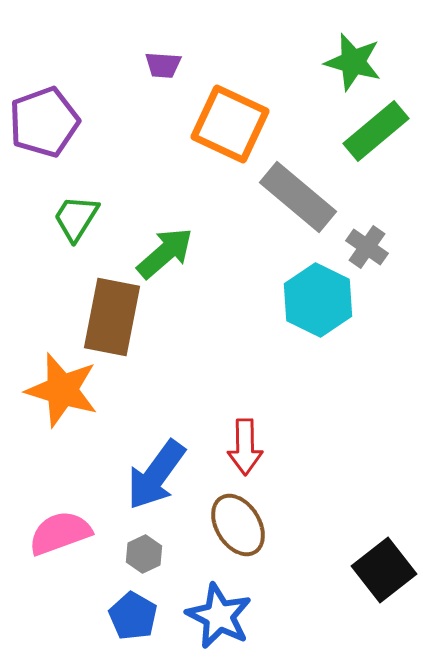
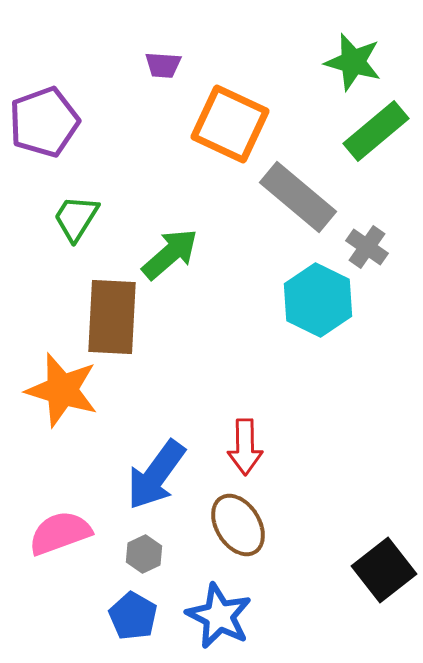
green arrow: moved 5 px right, 1 px down
brown rectangle: rotated 8 degrees counterclockwise
